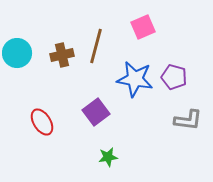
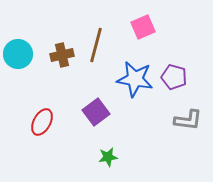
brown line: moved 1 px up
cyan circle: moved 1 px right, 1 px down
red ellipse: rotated 60 degrees clockwise
